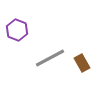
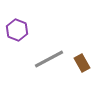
gray line: moved 1 px left, 1 px down
